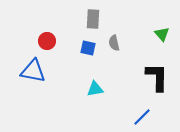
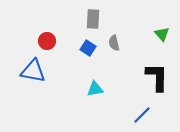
blue square: rotated 21 degrees clockwise
blue line: moved 2 px up
